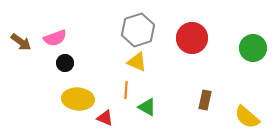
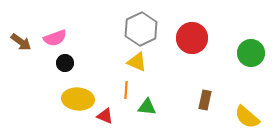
gray hexagon: moved 3 px right, 1 px up; rotated 8 degrees counterclockwise
green circle: moved 2 px left, 5 px down
green triangle: rotated 24 degrees counterclockwise
red triangle: moved 2 px up
